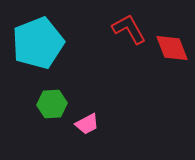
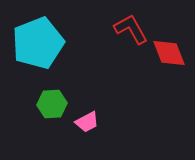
red L-shape: moved 2 px right
red diamond: moved 3 px left, 5 px down
pink trapezoid: moved 2 px up
